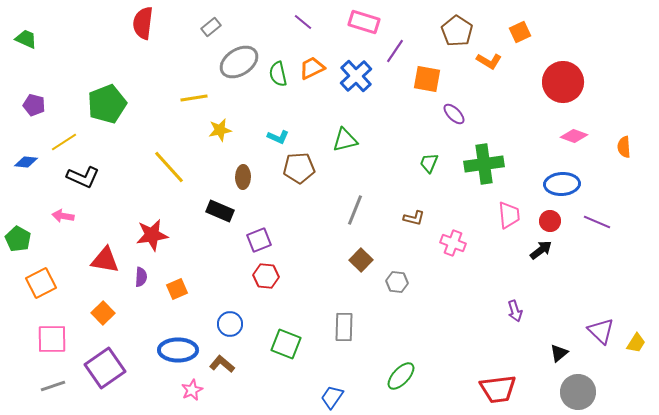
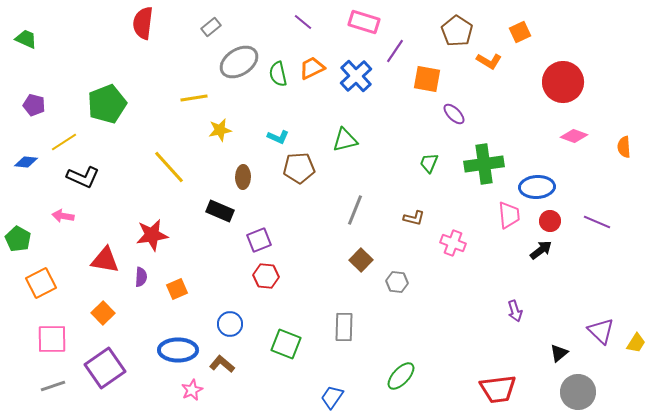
blue ellipse at (562, 184): moved 25 px left, 3 px down
